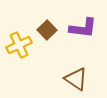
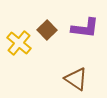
purple L-shape: moved 2 px right
yellow cross: moved 2 px up; rotated 25 degrees counterclockwise
